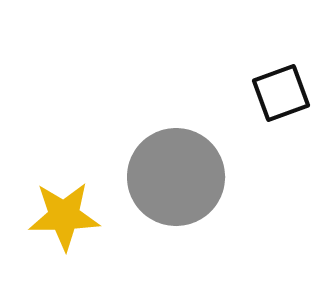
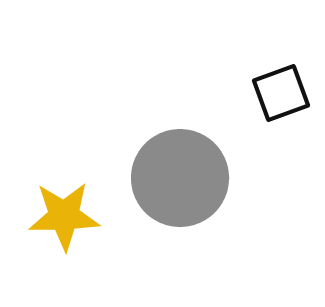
gray circle: moved 4 px right, 1 px down
